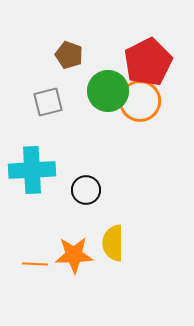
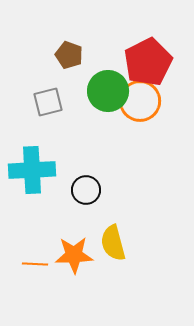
yellow semicircle: rotated 15 degrees counterclockwise
